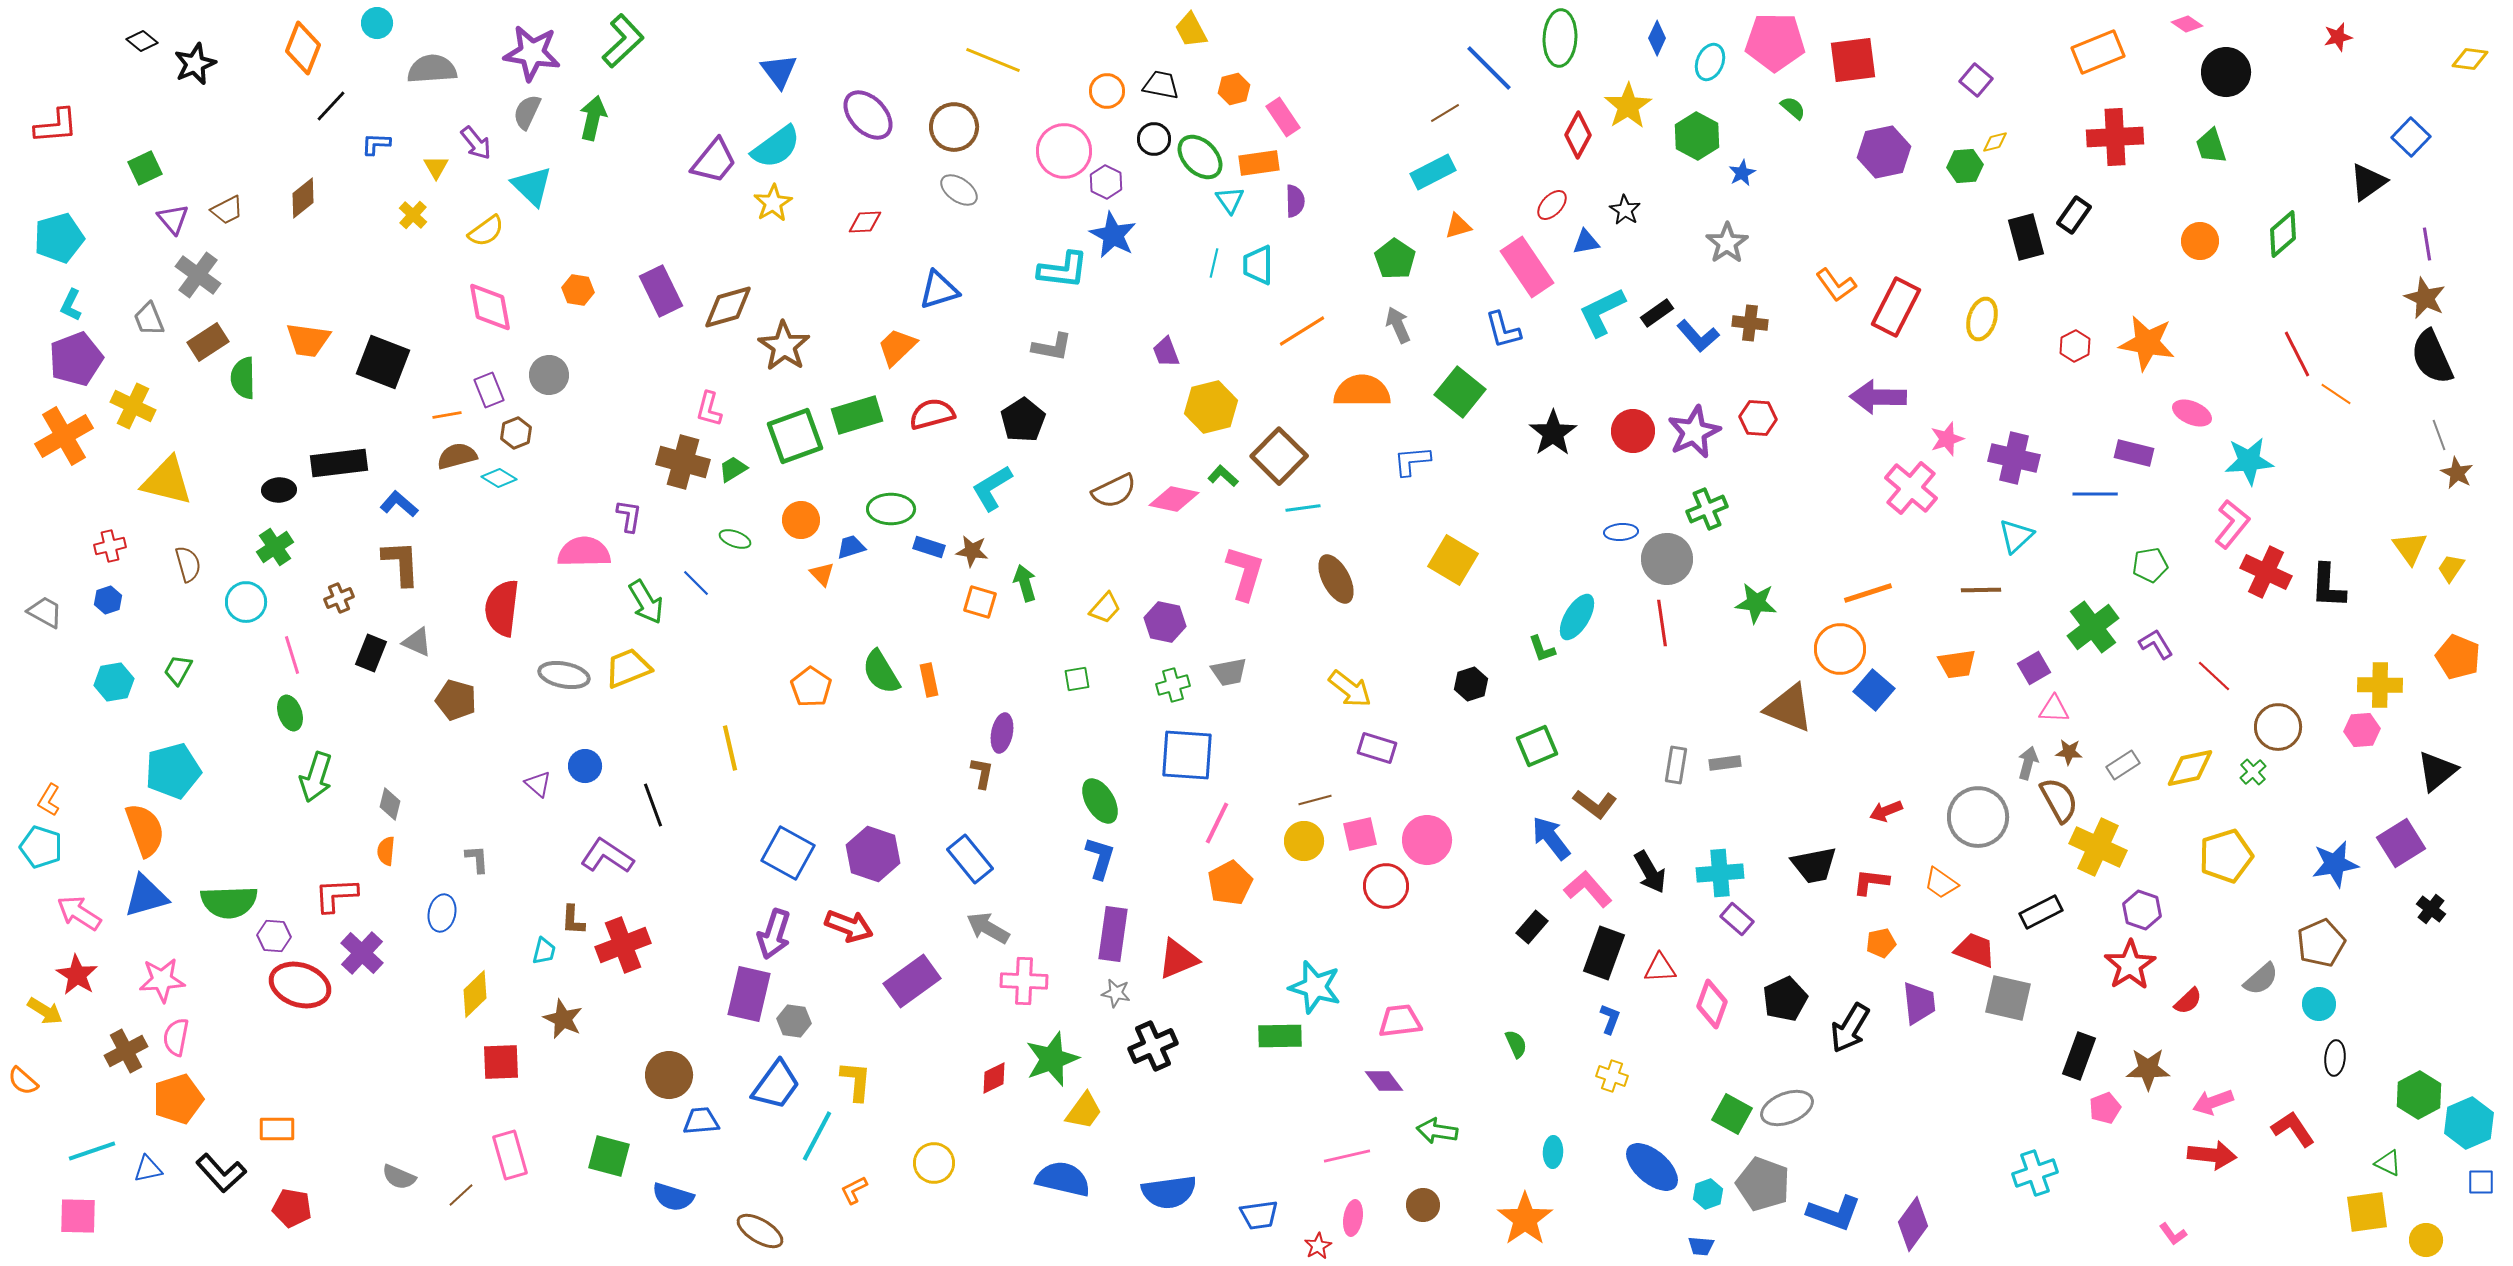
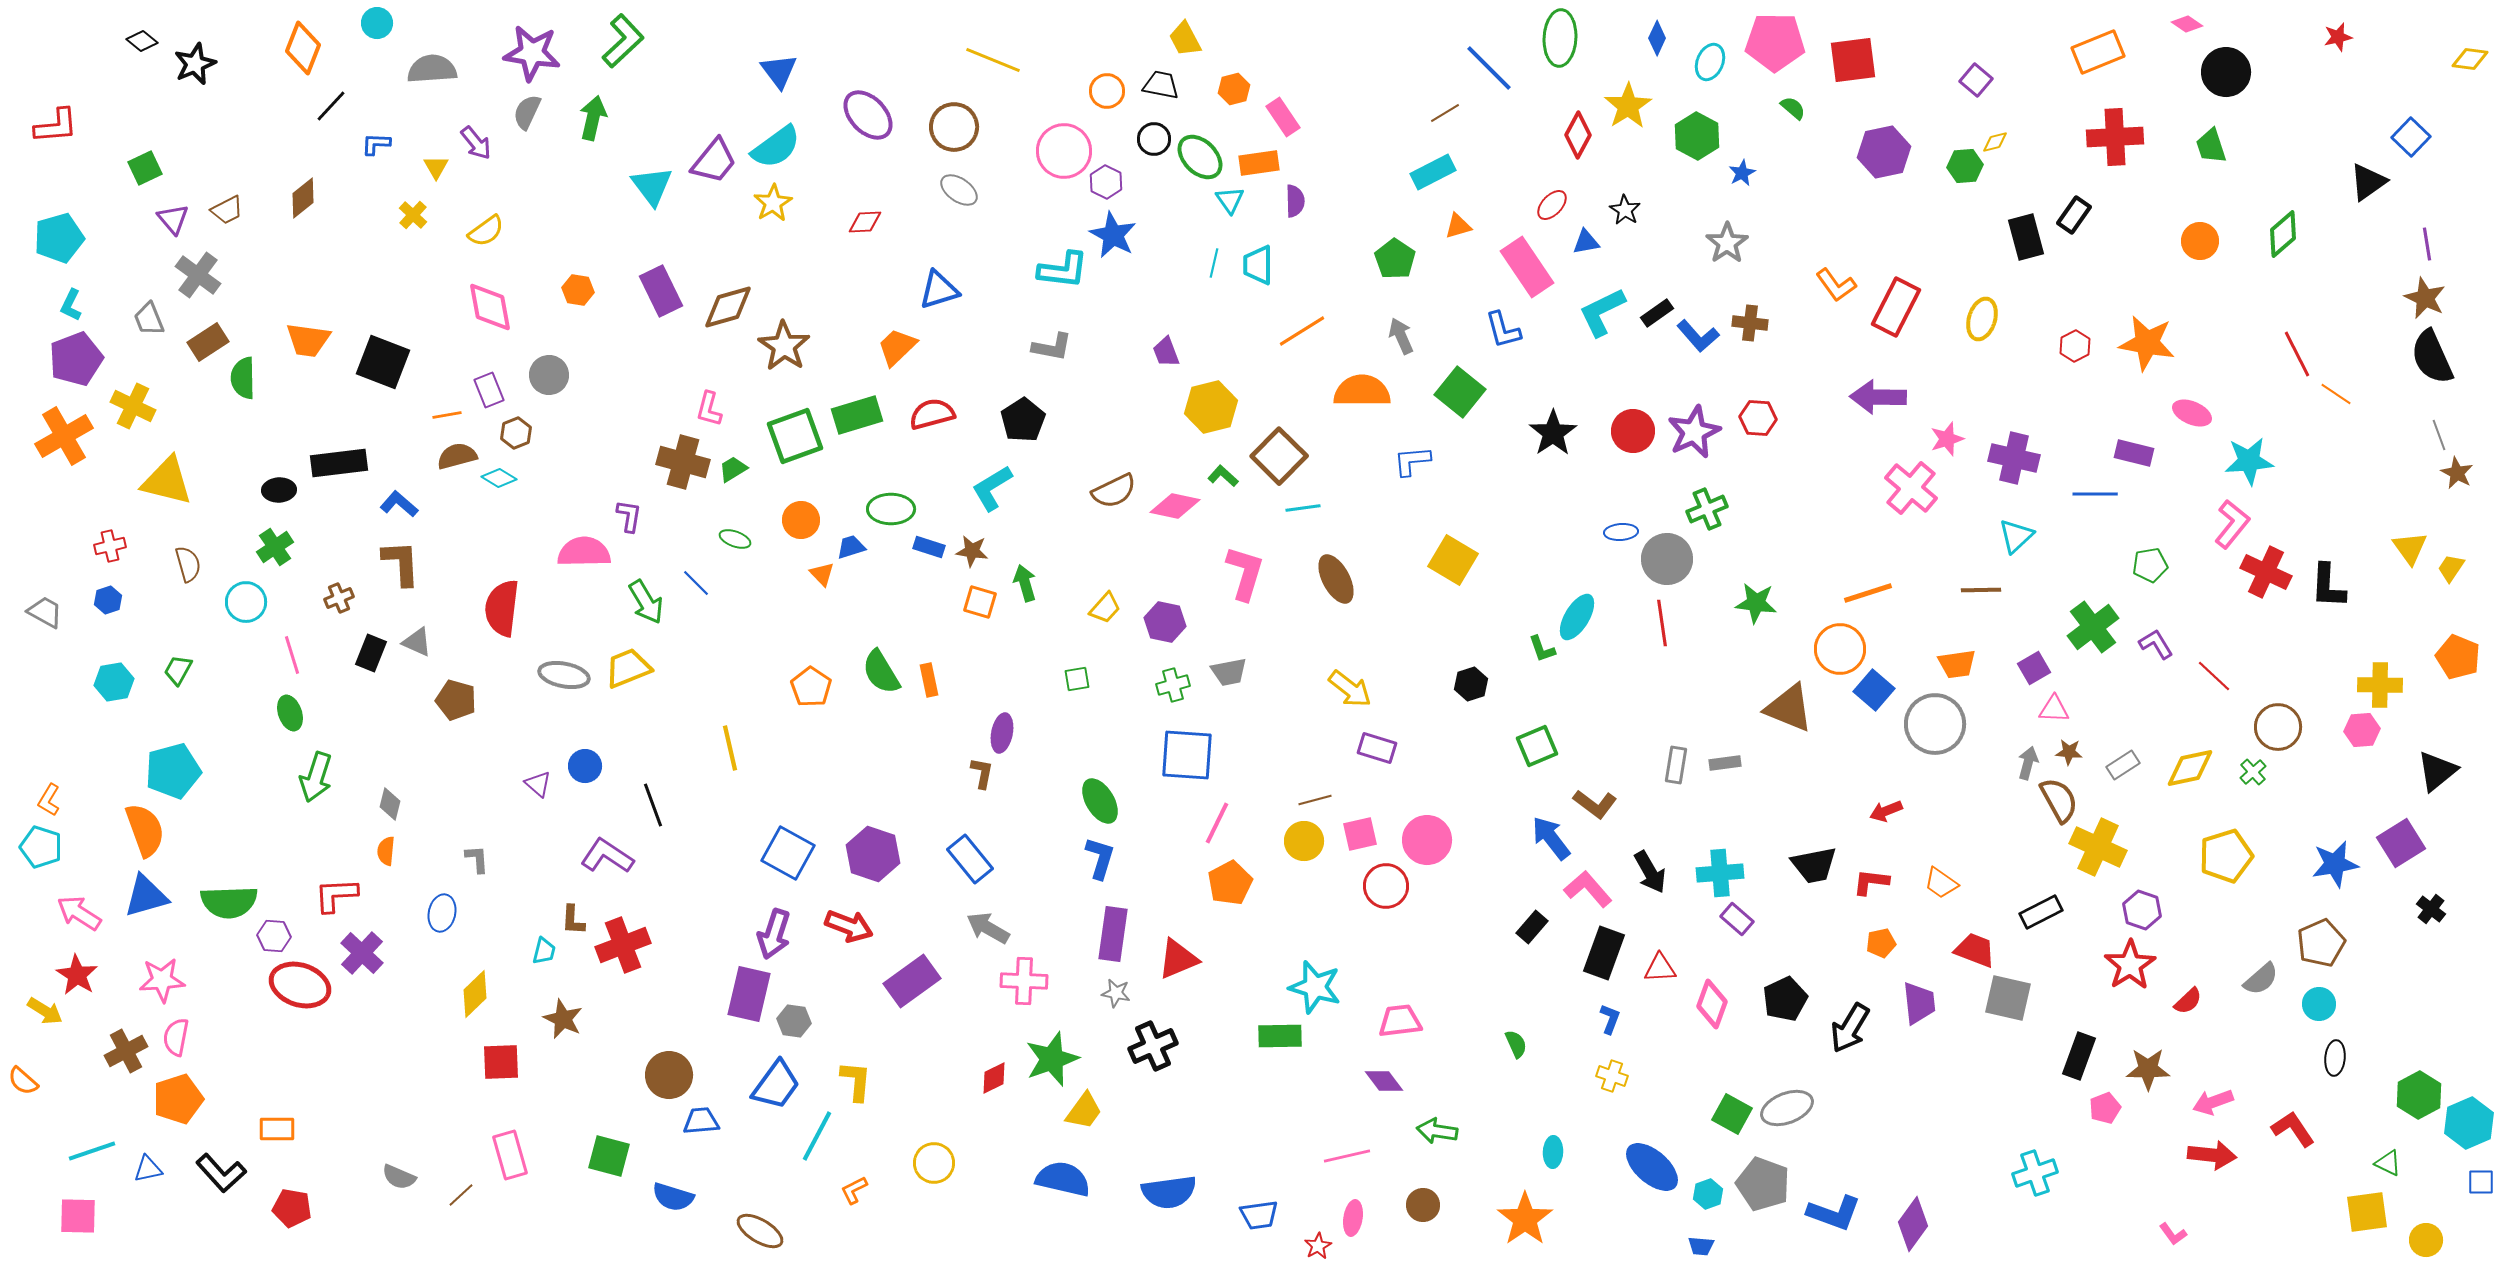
yellow trapezoid at (1191, 30): moved 6 px left, 9 px down
cyan triangle at (532, 186): moved 120 px right; rotated 9 degrees clockwise
gray arrow at (1398, 325): moved 3 px right, 11 px down
pink diamond at (1174, 499): moved 1 px right, 7 px down
gray circle at (1978, 817): moved 43 px left, 93 px up
